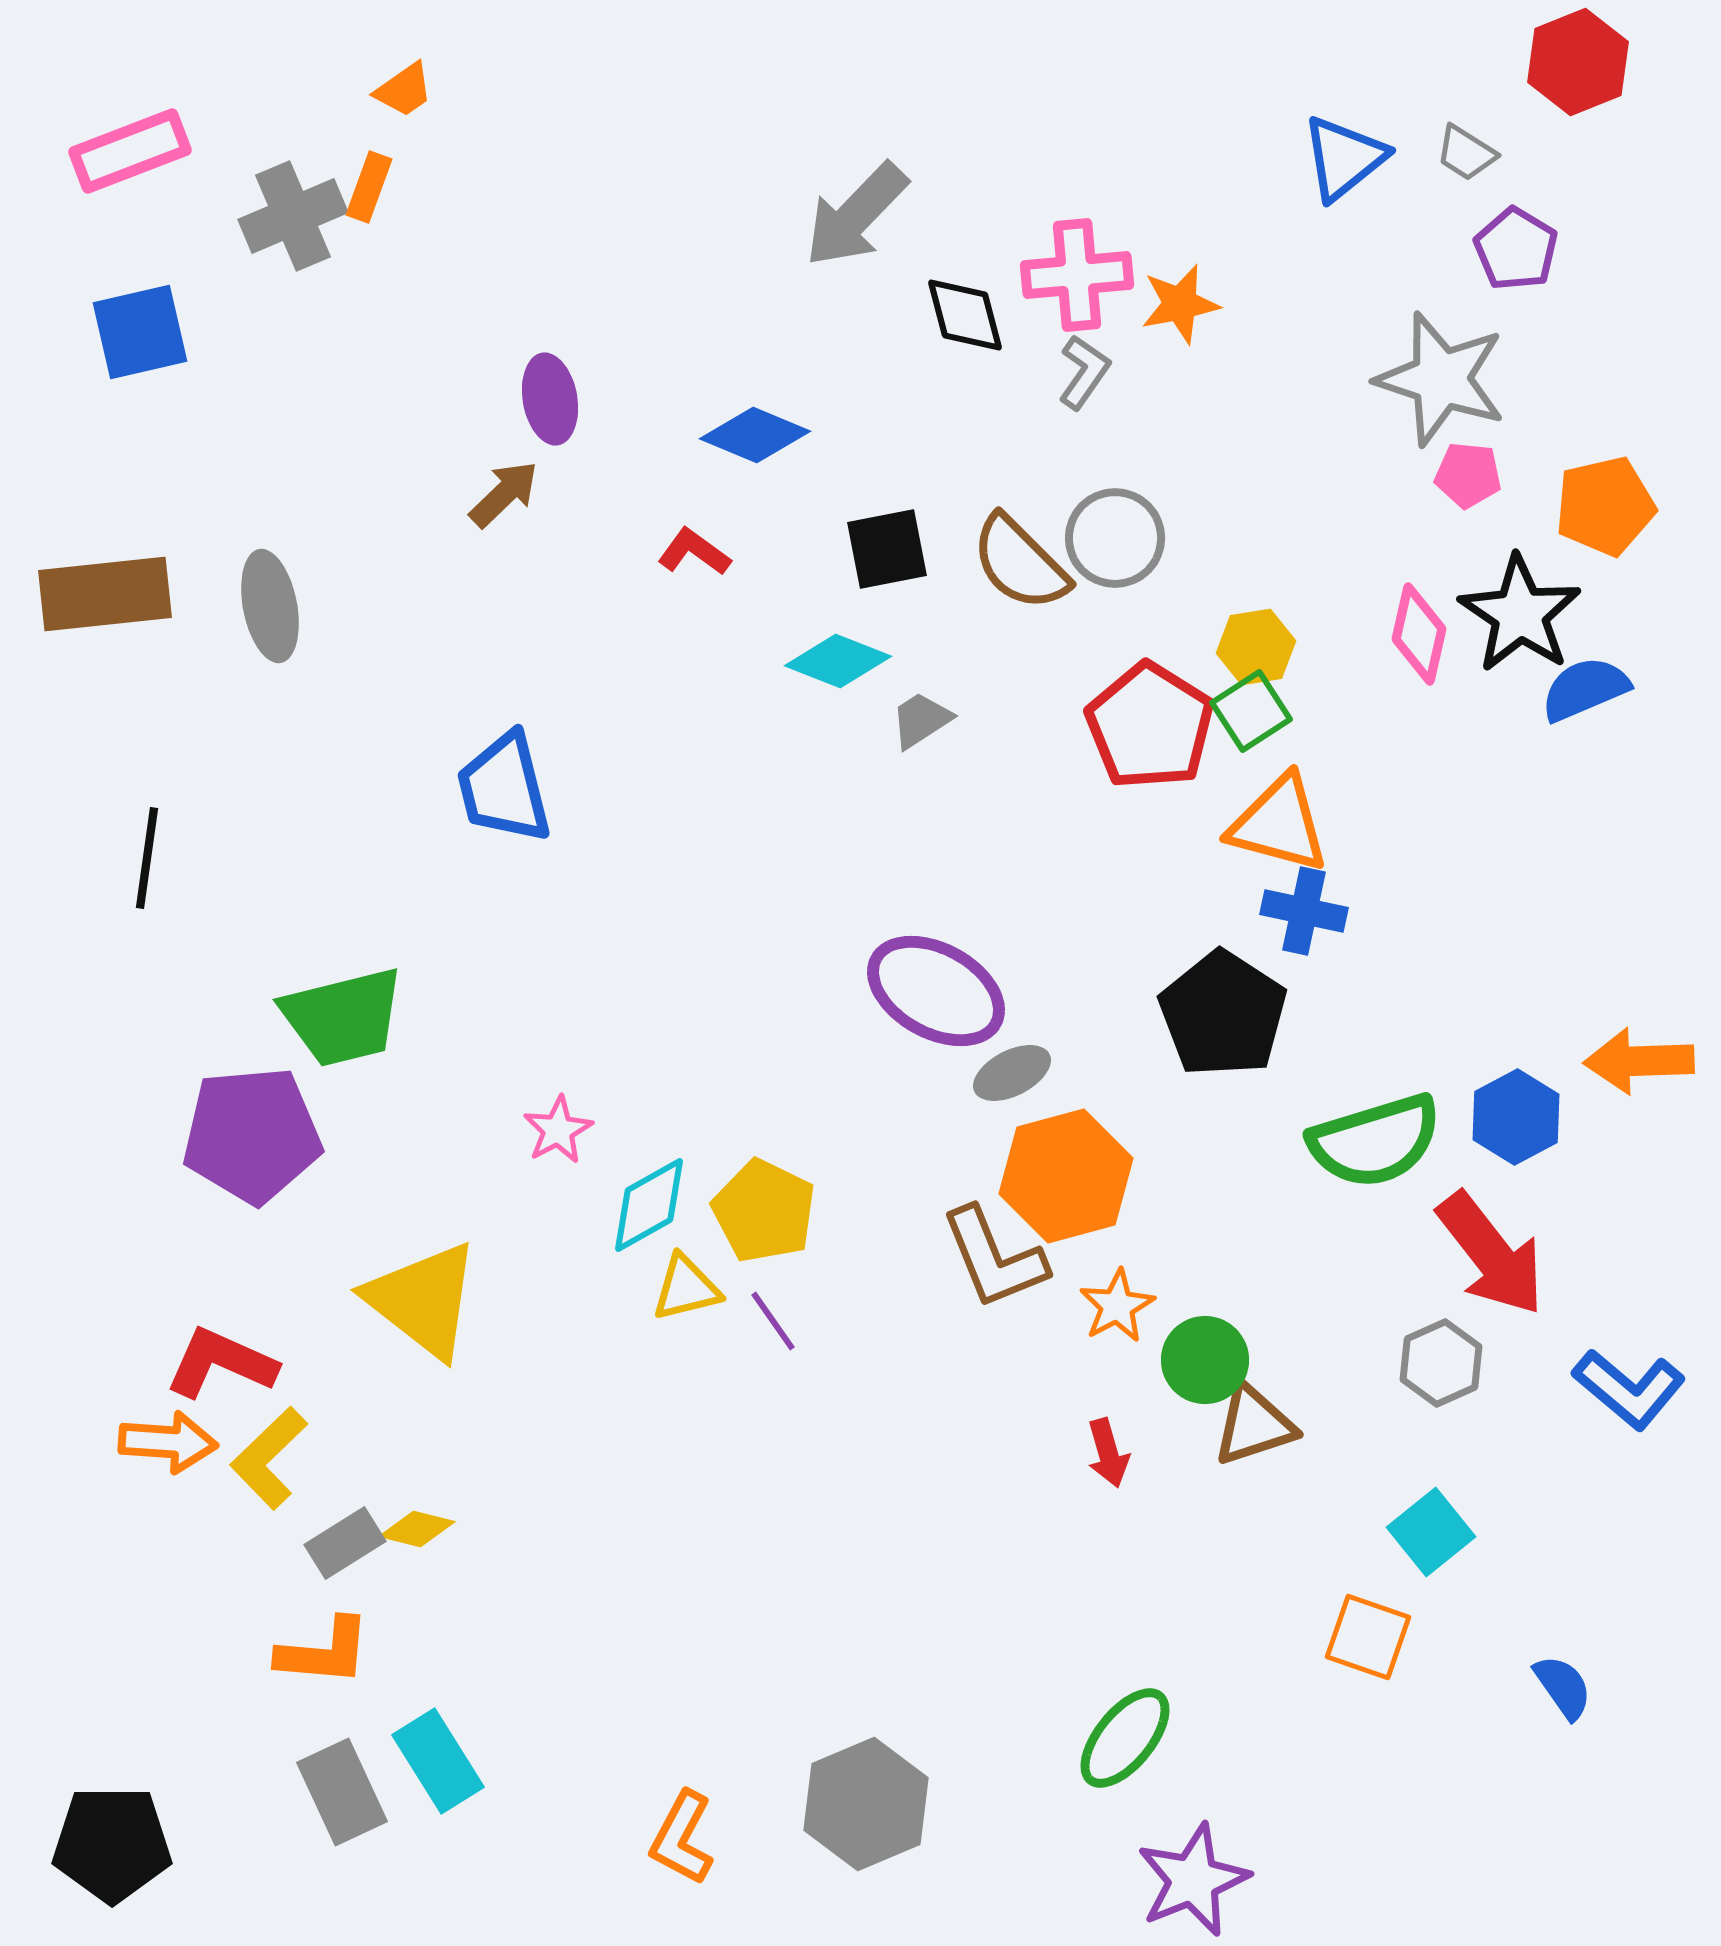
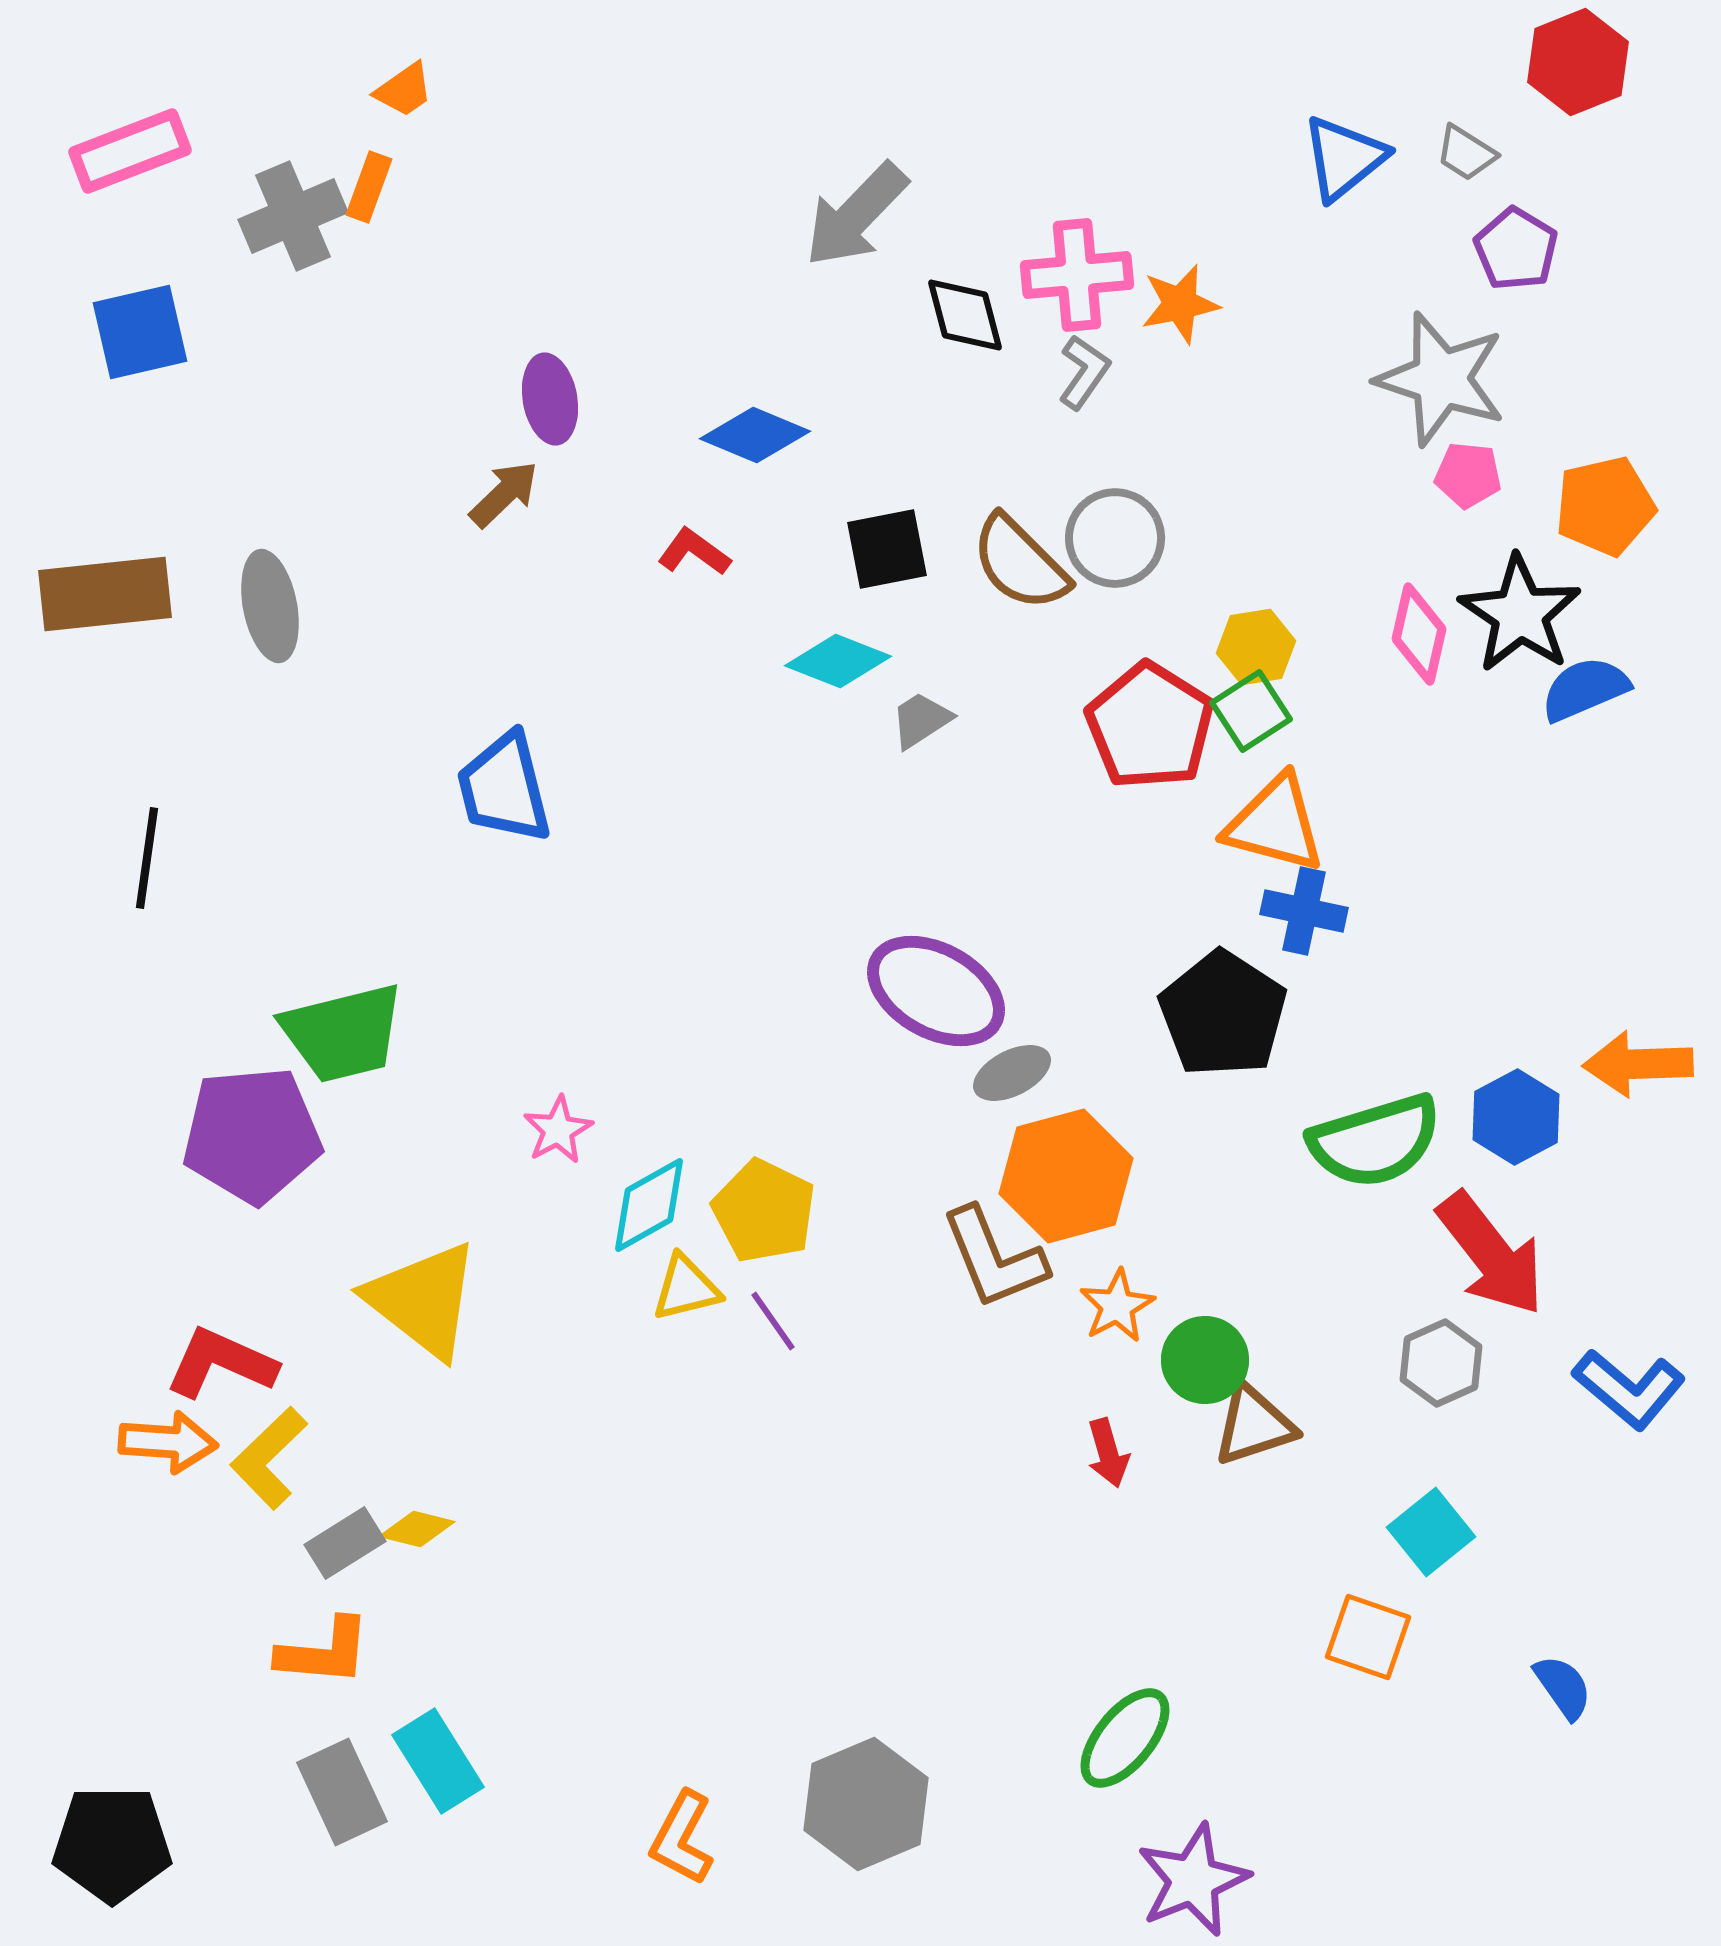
orange triangle at (1279, 824): moved 4 px left
green trapezoid at (343, 1017): moved 16 px down
orange arrow at (1639, 1061): moved 1 px left, 3 px down
